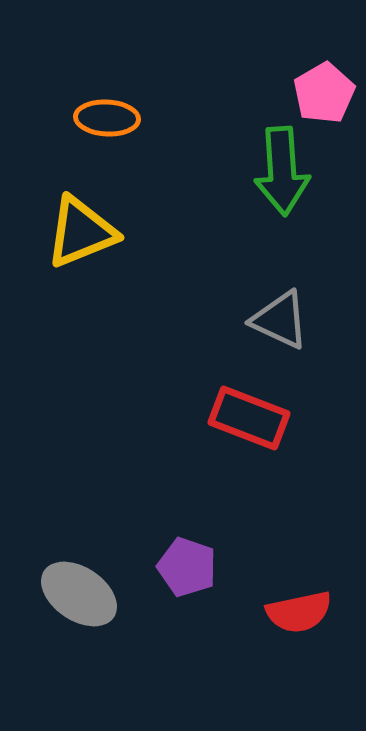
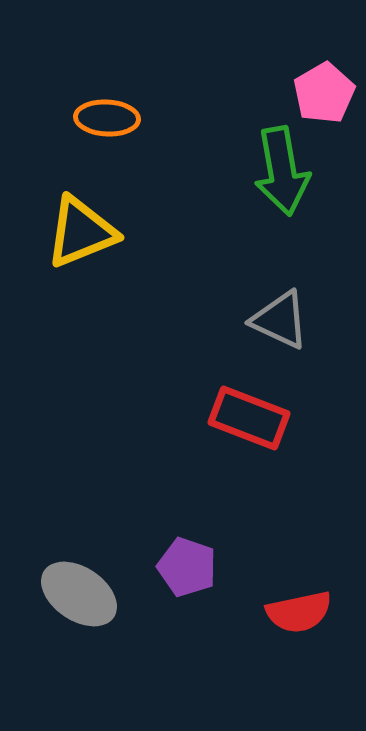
green arrow: rotated 6 degrees counterclockwise
